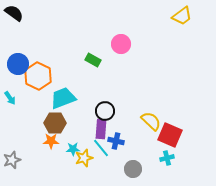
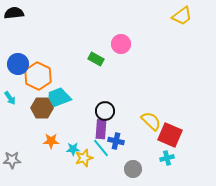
black semicircle: rotated 42 degrees counterclockwise
green rectangle: moved 3 px right, 1 px up
cyan trapezoid: moved 5 px left
brown hexagon: moved 13 px left, 15 px up
gray star: rotated 18 degrees clockwise
